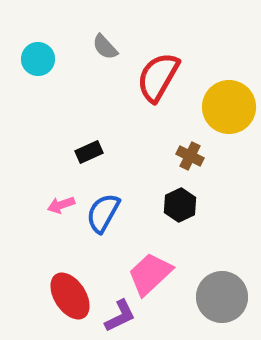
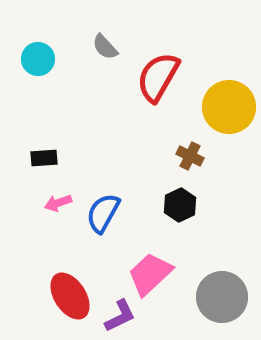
black rectangle: moved 45 px left, 6 px down; rotated 20 degrees clockwise
pink arrow: moved 3 px left, 2 px up
